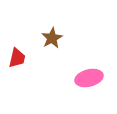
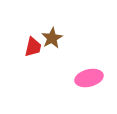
red trapezoid: moved 16 px right, 11 px up
